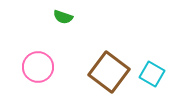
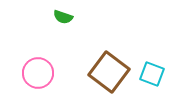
pink circle: moved 6 px down
cyan square: rotated 10 degrees counterclockwise
